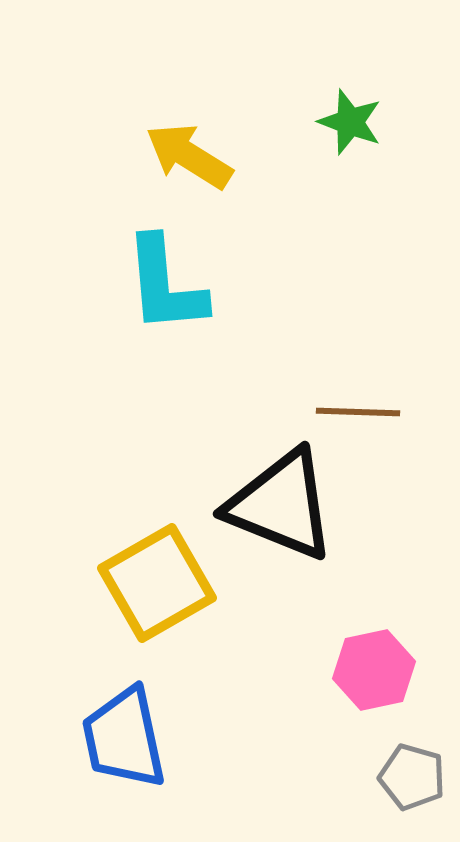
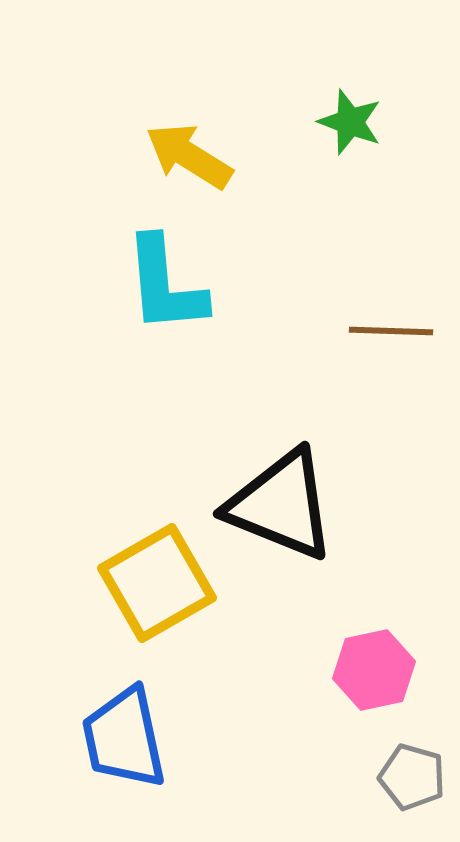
brown line: moved 33 px right, 81 px up
